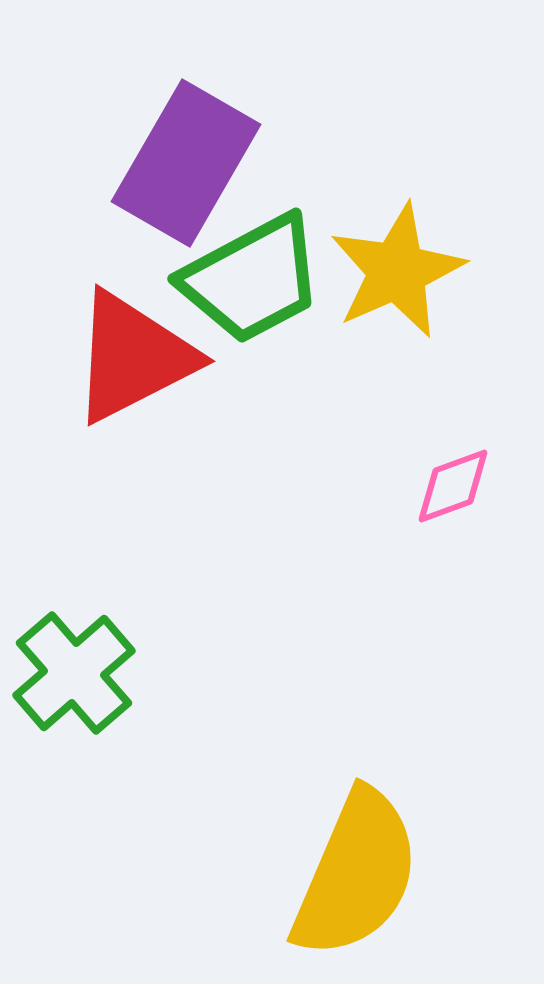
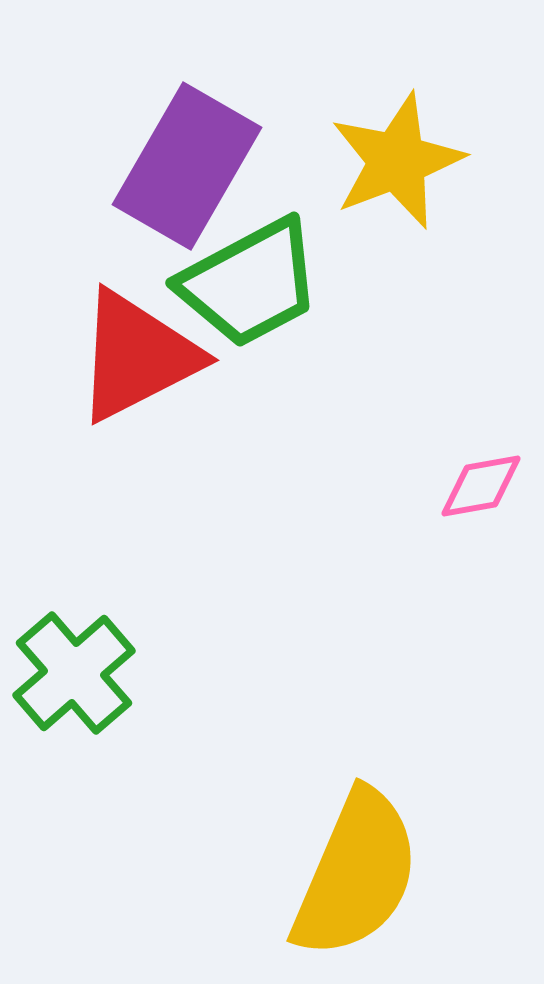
purple rectangle: moved 1 px right, 3 px down
yellow star: moved 110 px up; rotated 3 degrees clockwise
green trapezoid: moved 2 px left, 4 px down
red triangle: moved 4 px right, 1 px up
pink diamond: moved 28 px right; rotated 10 degrees clockwise
